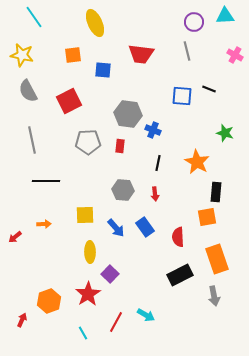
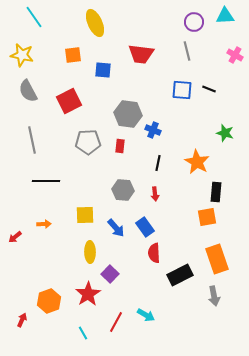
blue square at (182, 96): moved 6 px up
red semicircle at (178, 237): moved 24 px left, 16 px down
